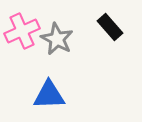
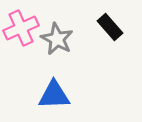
pink cross: moved 1 px left, 3 px up
blue triangle: moved 5 px right
